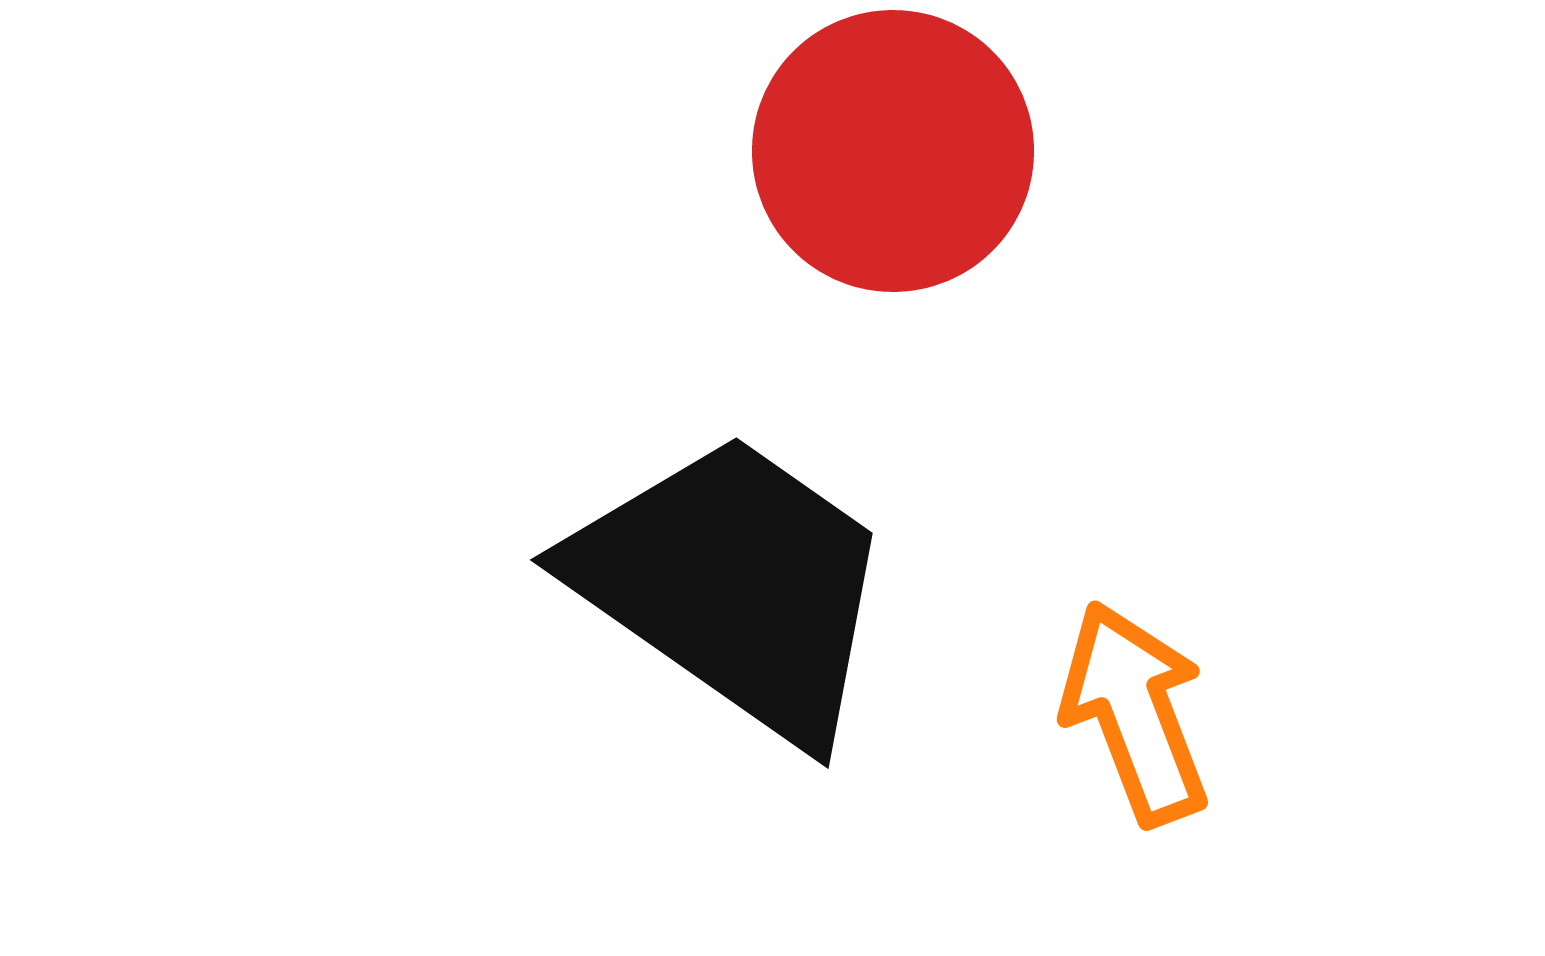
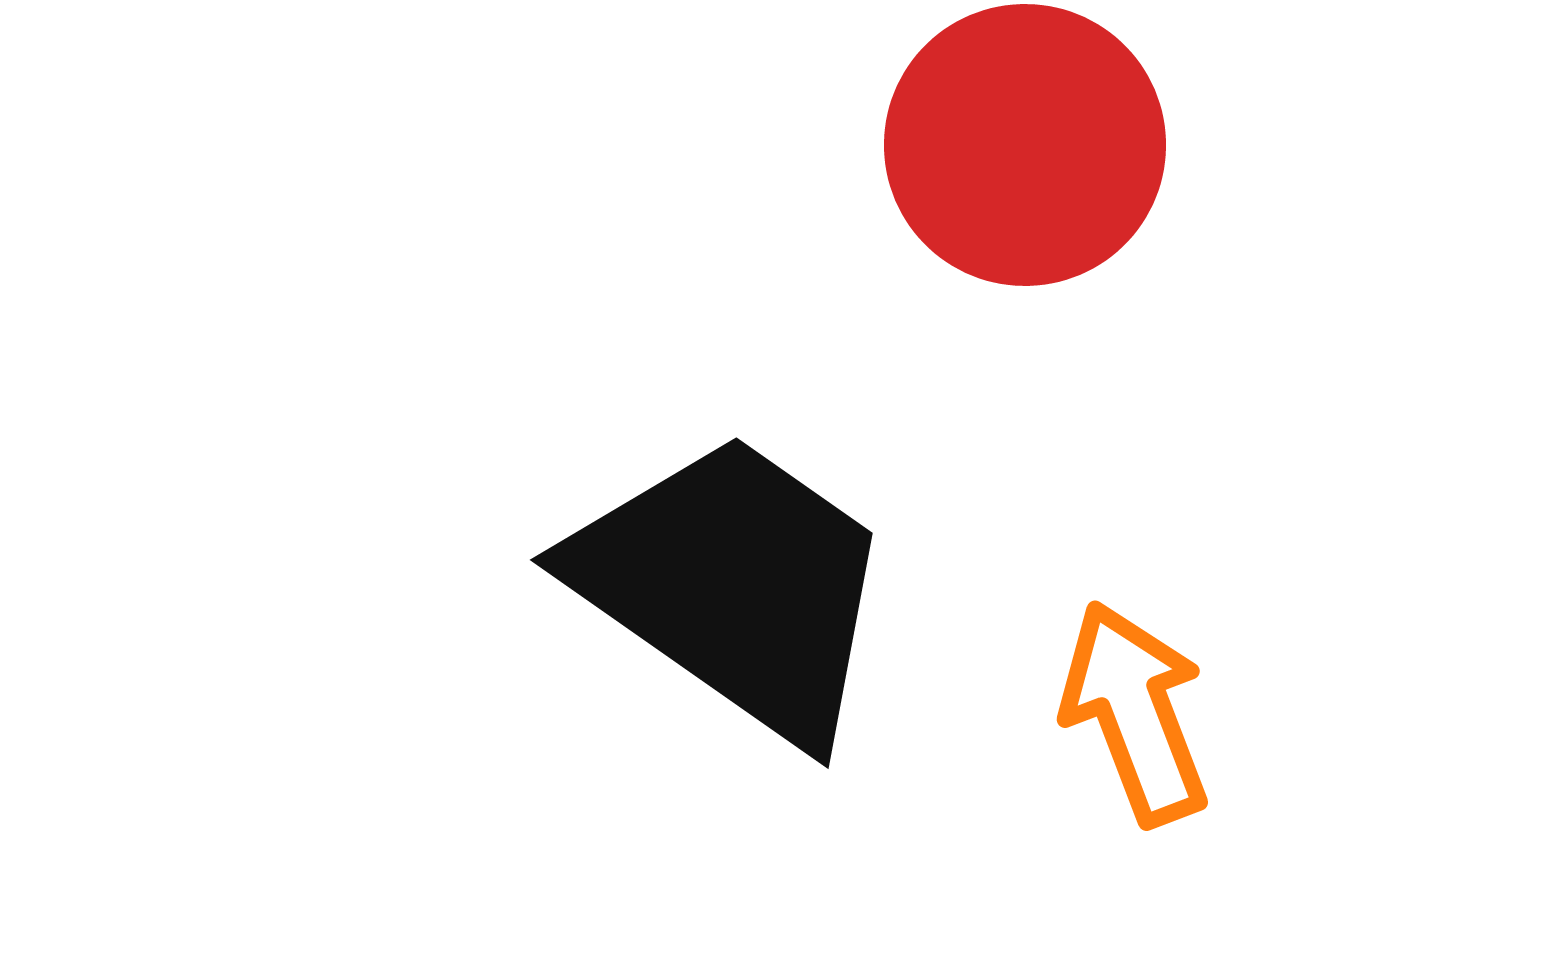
red circle: moved 132 px right, 6 px up
